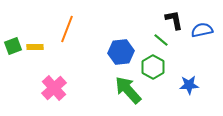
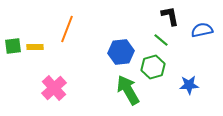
black L-shape: moved 4 px left, 4 px up
green square: rotated 12 degrees clockwise
green hexagon: rotated 15 degrees clockwise
green arrow: rotated 12 degrees clockwise
